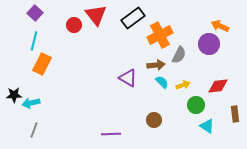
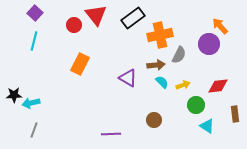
orange arrow: rotated 24 degrees clockwise
orange cross: rotated 15 degrees clockwise
orange rectangle: moved 38 px right
